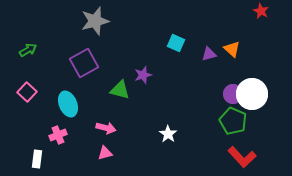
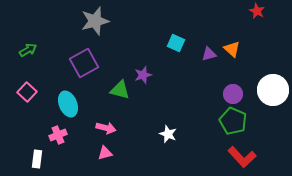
red star: moved 4 px left
white circle: moved 21 px right, 4 px up
white star: rotated 12 degrees counterclockwise
